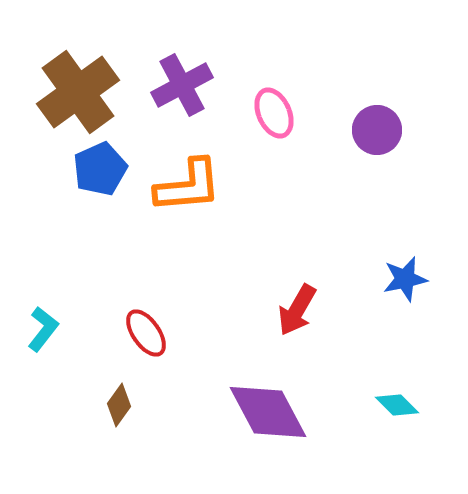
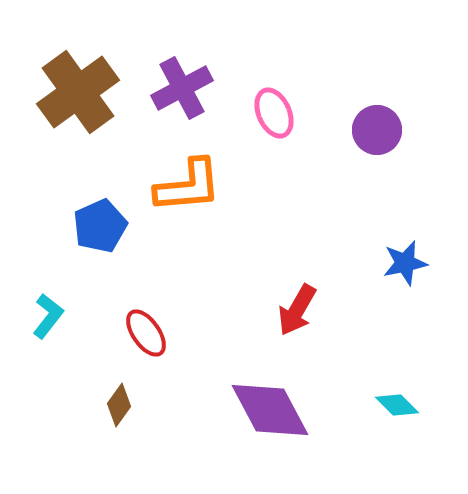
purple cross: moved 3 px down
blue pentagon: moved 57 px down
blue star: moved 16 px up
cyan L-shape: moved 5 px right, 13 px up
purple diamond: moved 2 px right, 2 px up
